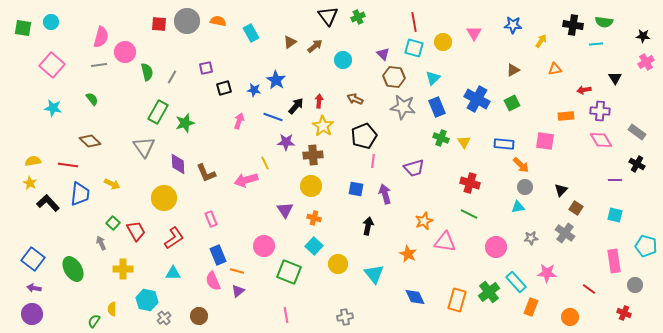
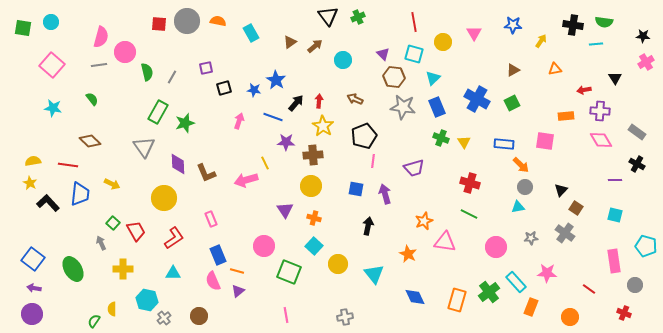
cyan square at (414, 48): moved 6 px down
black arrow at (296, 106): moved 3 px up
